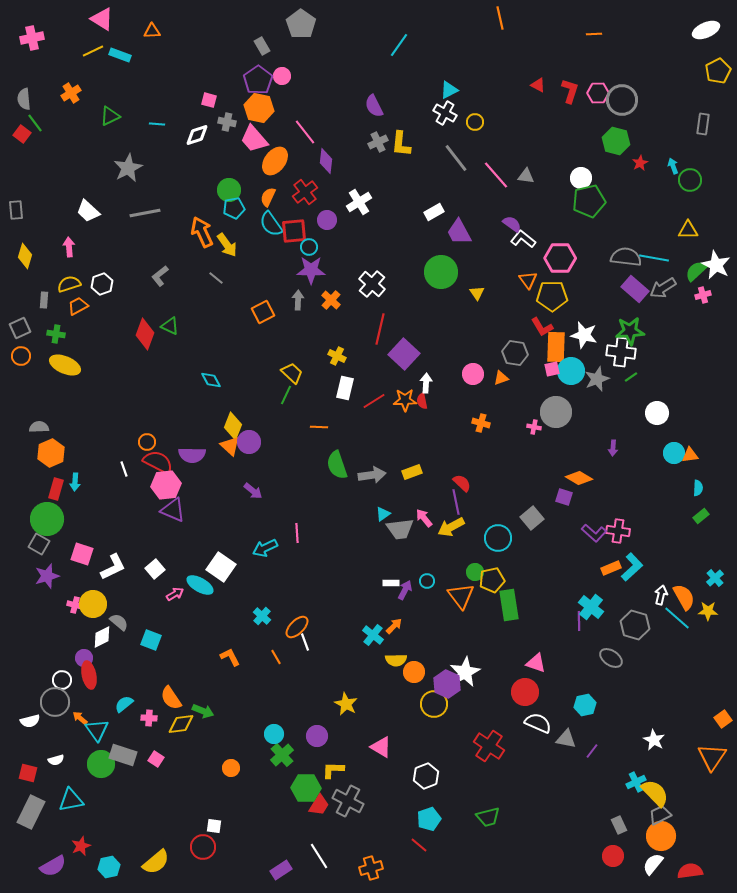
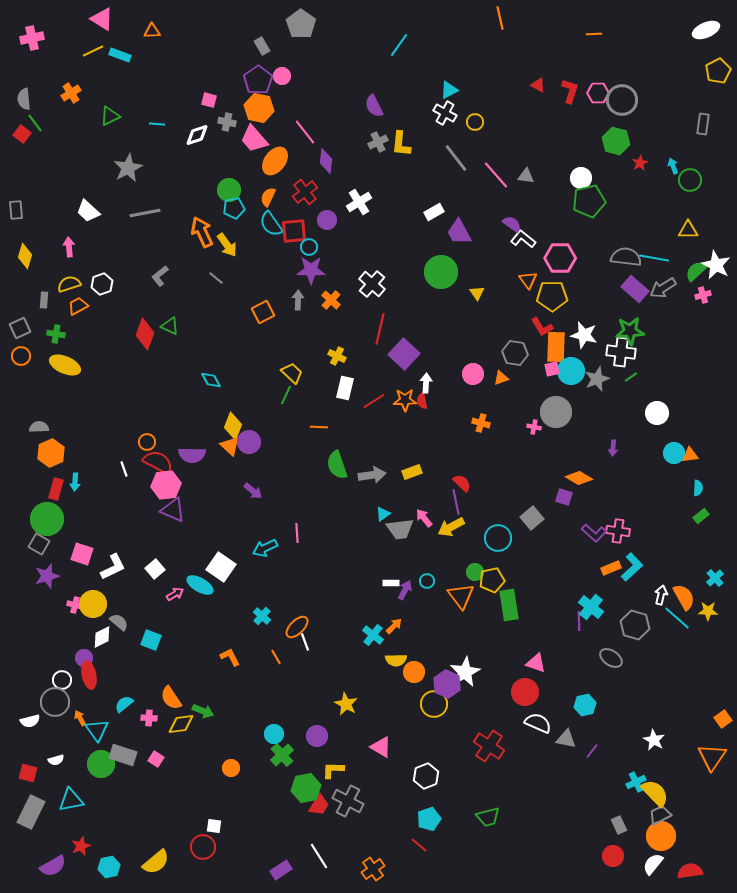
orange arrow at (80, 718): rotated 21 degrees clockwise
green hexagon at (306, 788): rotated 12 degrees counterclockwise
orange cross at (371, 868): moved 2 px right, 1 px down; rotated 20 degrees counterclockwise
